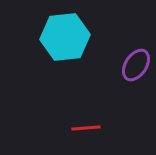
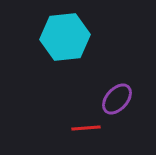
purple ellipse: moved 19 px left, 34 px down; rotated 8 degrees clockwise
